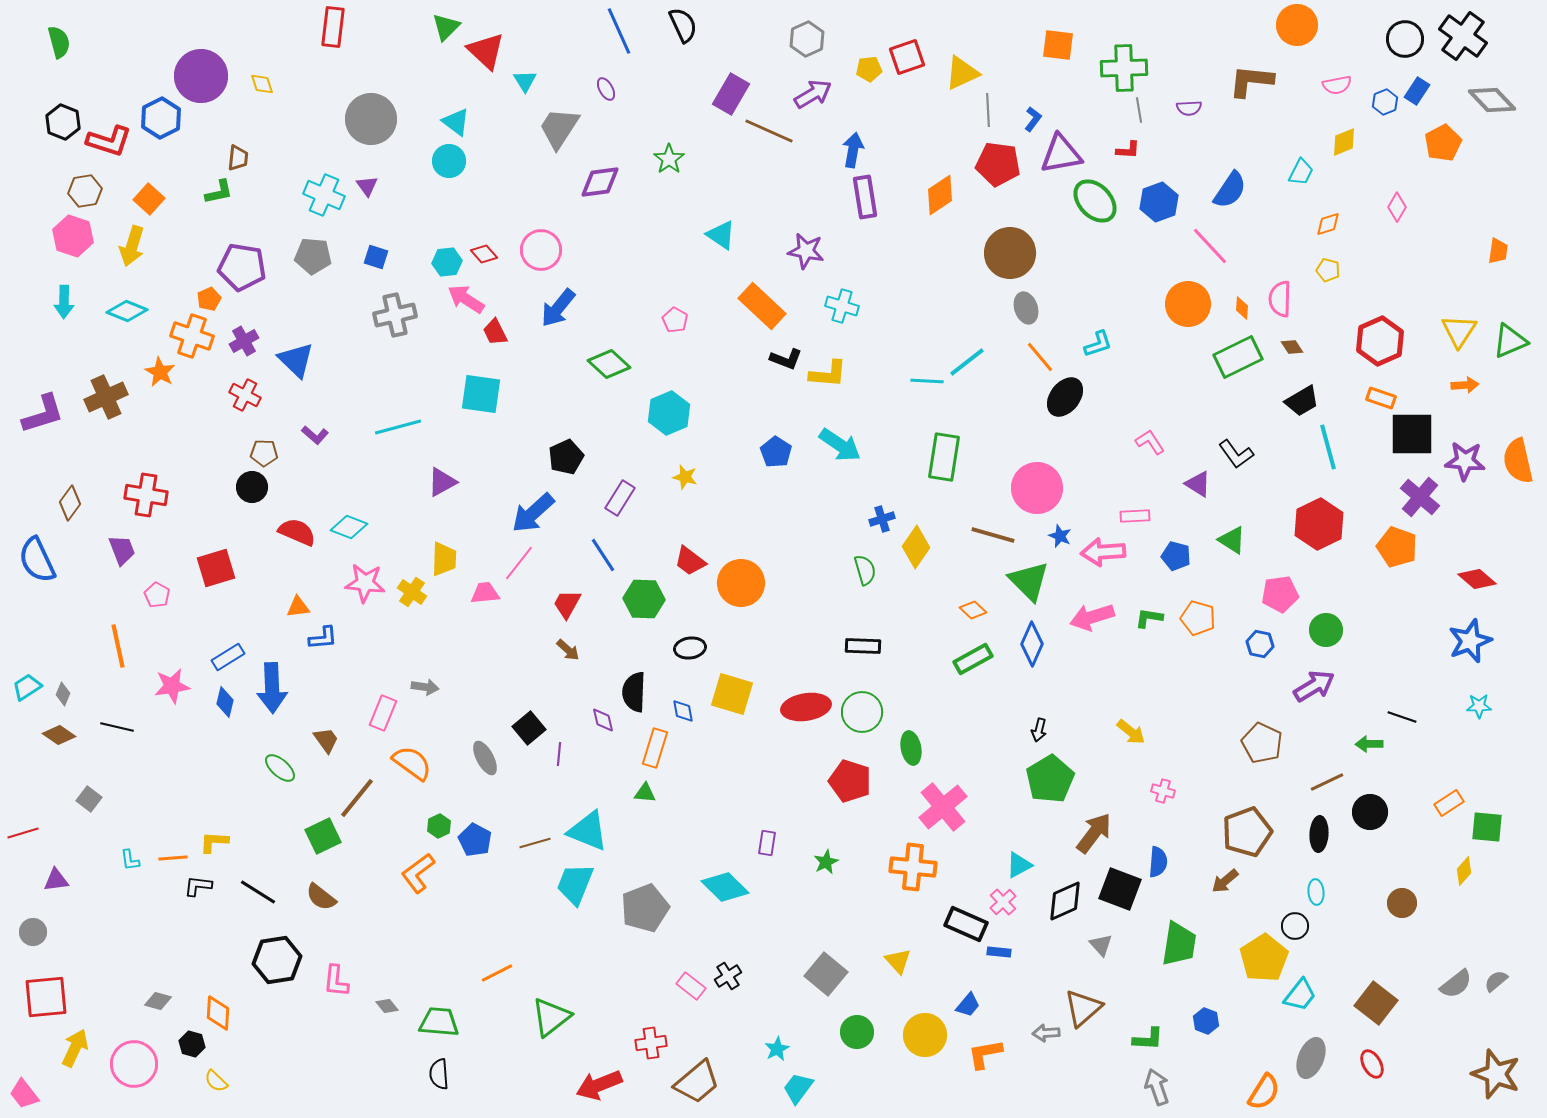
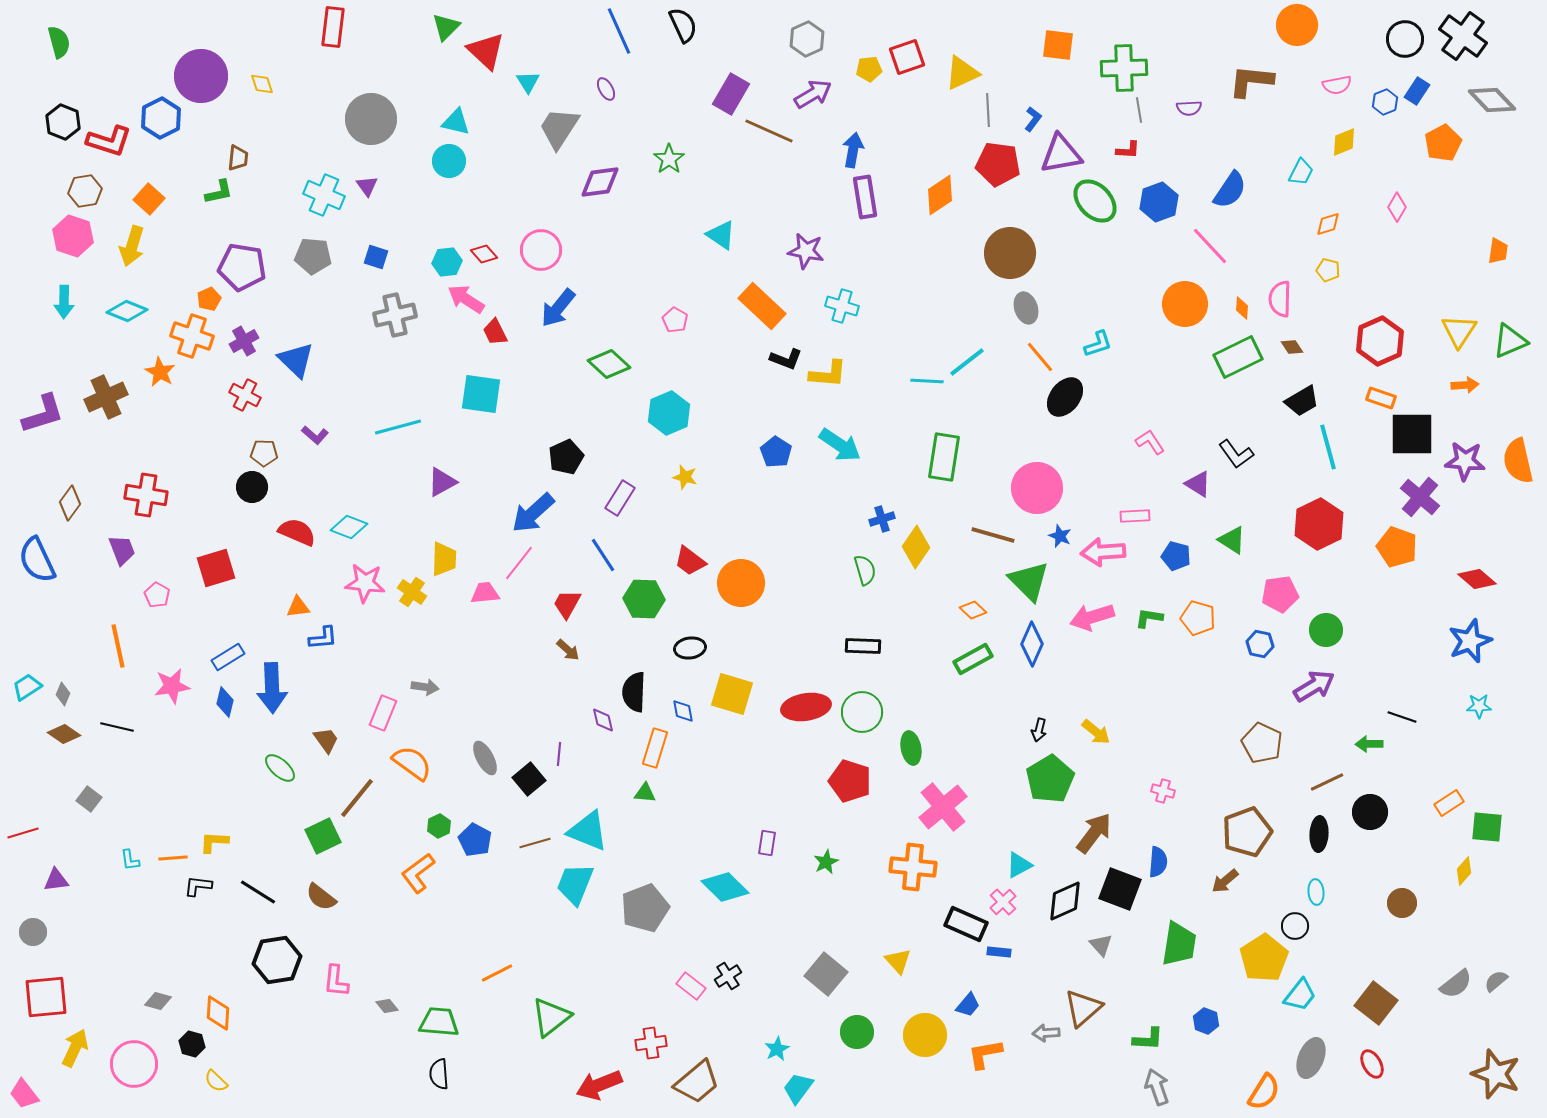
cyan triangle at (525, 81): moved 3 px right, 1 px down
cyan triangle at (456, 122): rotated 24 degrees counterclockwise
orange circle at (1188, 304): moved 3 px left
black square at (529, 728): moved 51 px down
yellow arrow at (1131, 732): moved 35 px left
brown diamond at (59, 735): moved 5 px right, 1 px up
